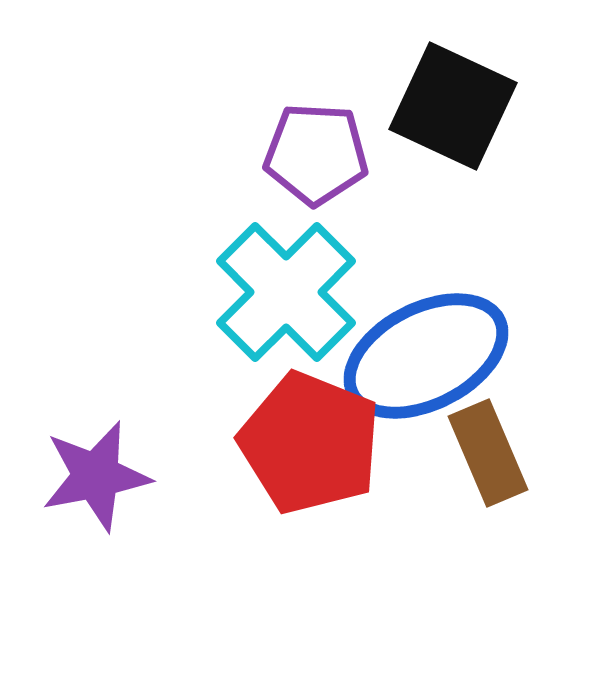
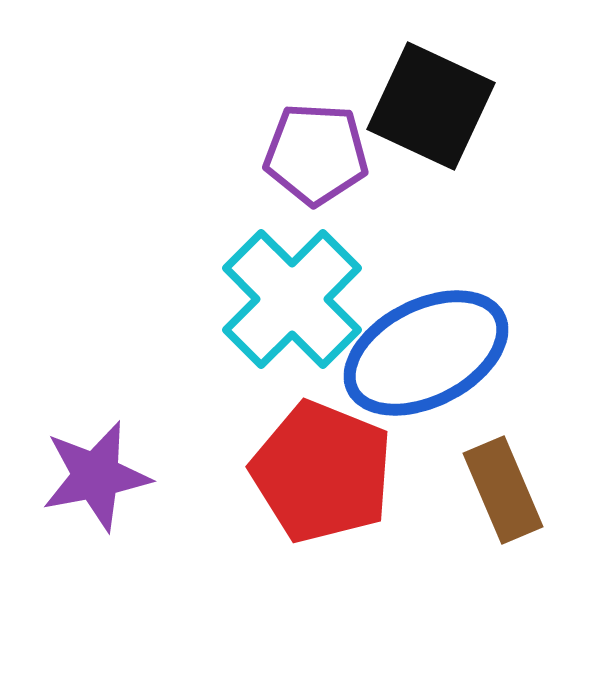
black square: moved 22 px left
cyan cross: moved 6 px right, 7 px down
blue ellipse: moved 3 px up
red pentagon: moved 12 px right, 29 px down
brown rectangle: moved 15 px right, 37 px down
